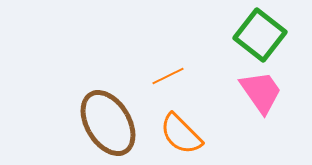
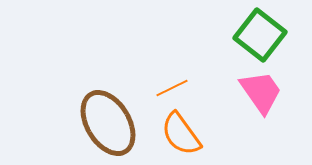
orange line: moved 4 px right, 12 px down
orange semicircle: rotated 9 degrees clockwise
